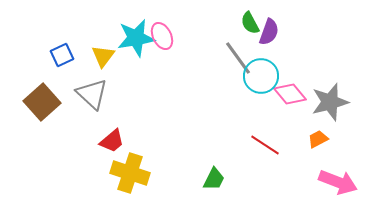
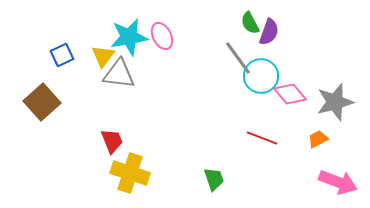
cyan star: moved 7 px left, 1 px up
gray triangle: moved 27 px right, 20 px up; rotated 36 degrees counterclockwise
gray star: moved 5 px right
red trapezoid: rotated 72 degrees counterclockwise
red line: moved 3 px left, 7 px up; rotated 12 degrees counterclockwise
green trapezoid: rotated 45 degrees counterclockwise
